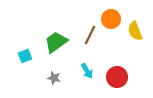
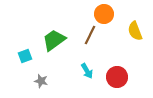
orange circle: moved 7 px left, 5 px up
green trapezoid: moved 2 px left, 2 px up
gray star: moved 13 px left, 3 px down
